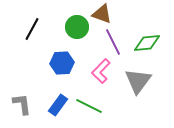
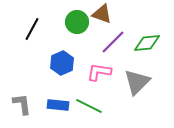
green circle: moved 5 px up
purple line: rotated 72 degrees clockwise
blue hexagon: rotated 20 degrees counterclockwise
pink L-shape: moved 2 px left, 1 px down; rotated 55 degrees clockwise
gray triangle: moved 1 px left, 1 px down; rotated 8 degrees clockwise
blue rectangle: rotated 60 degrees clockwise
